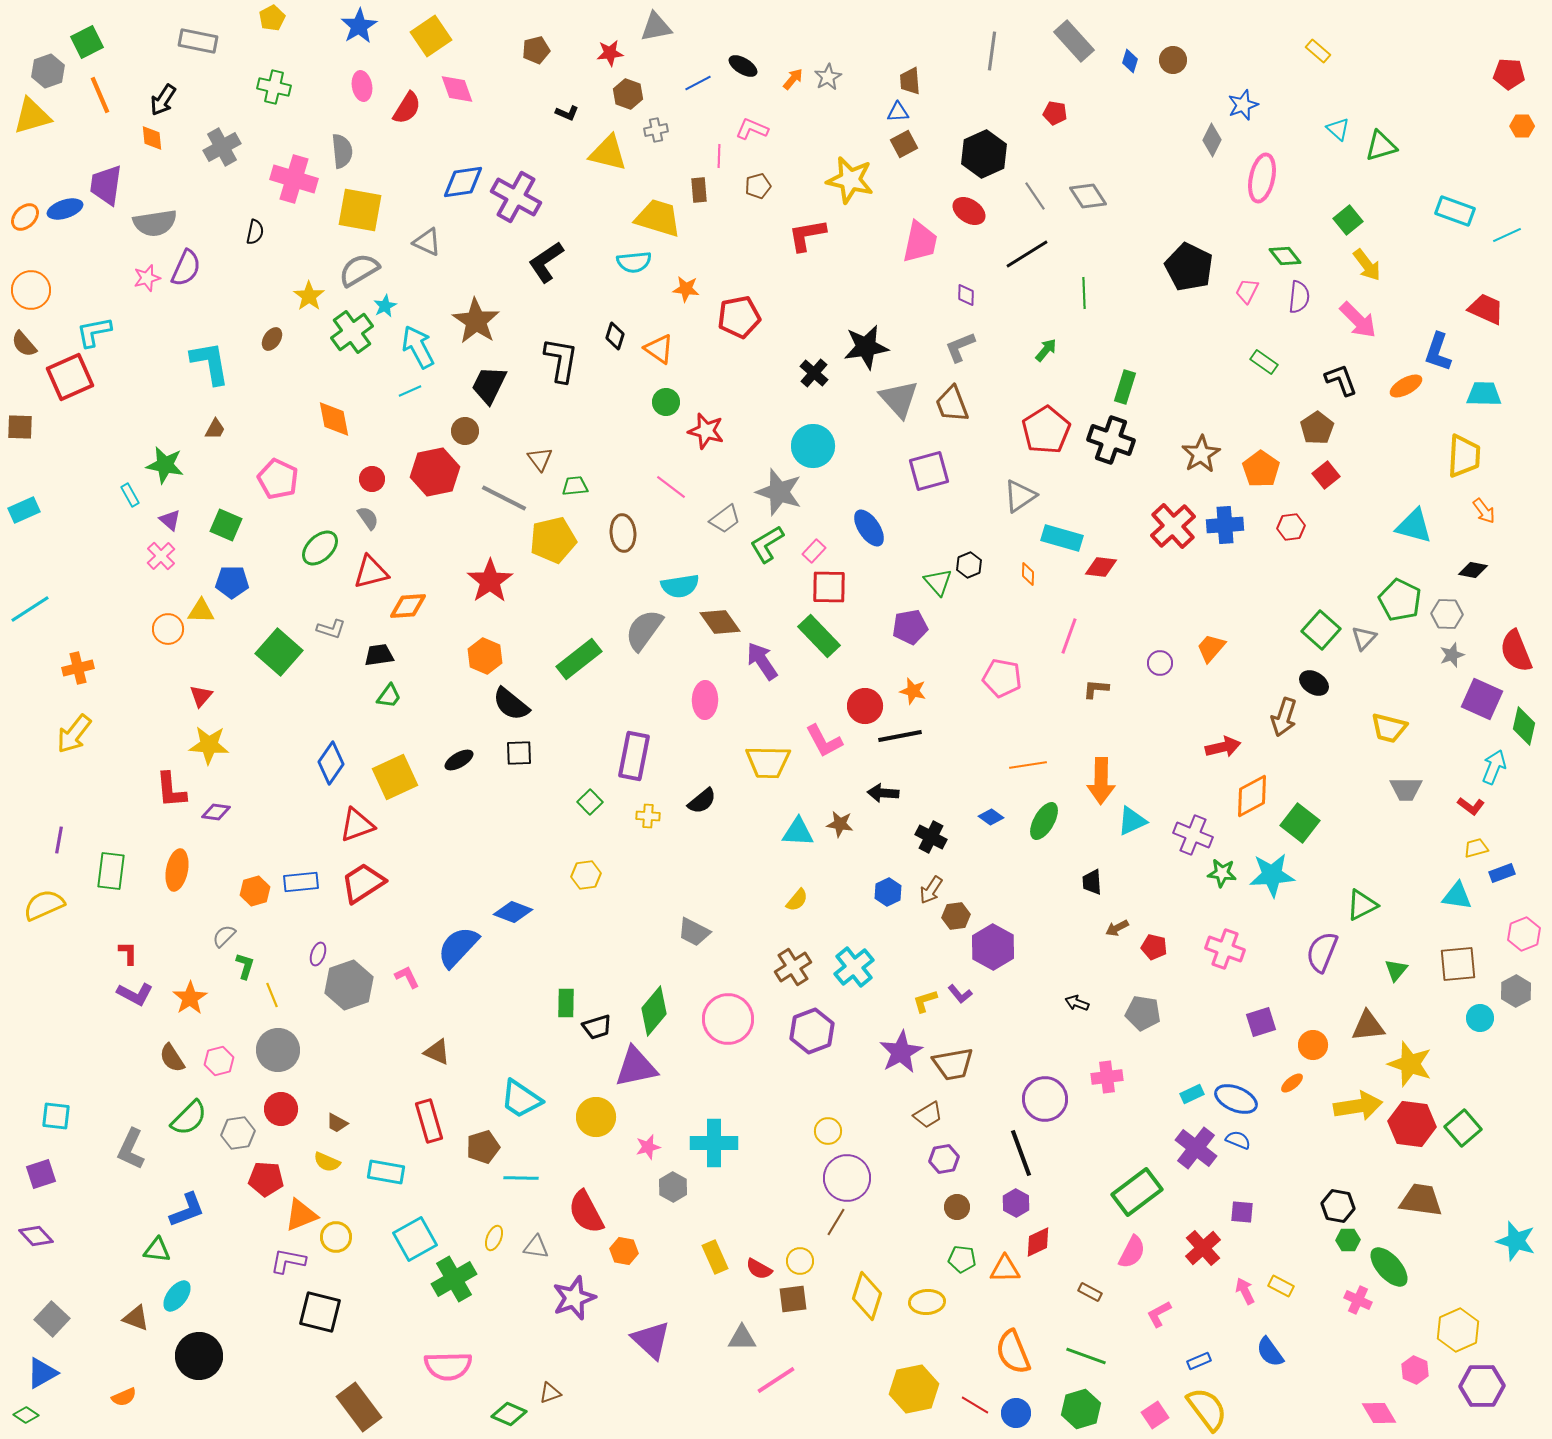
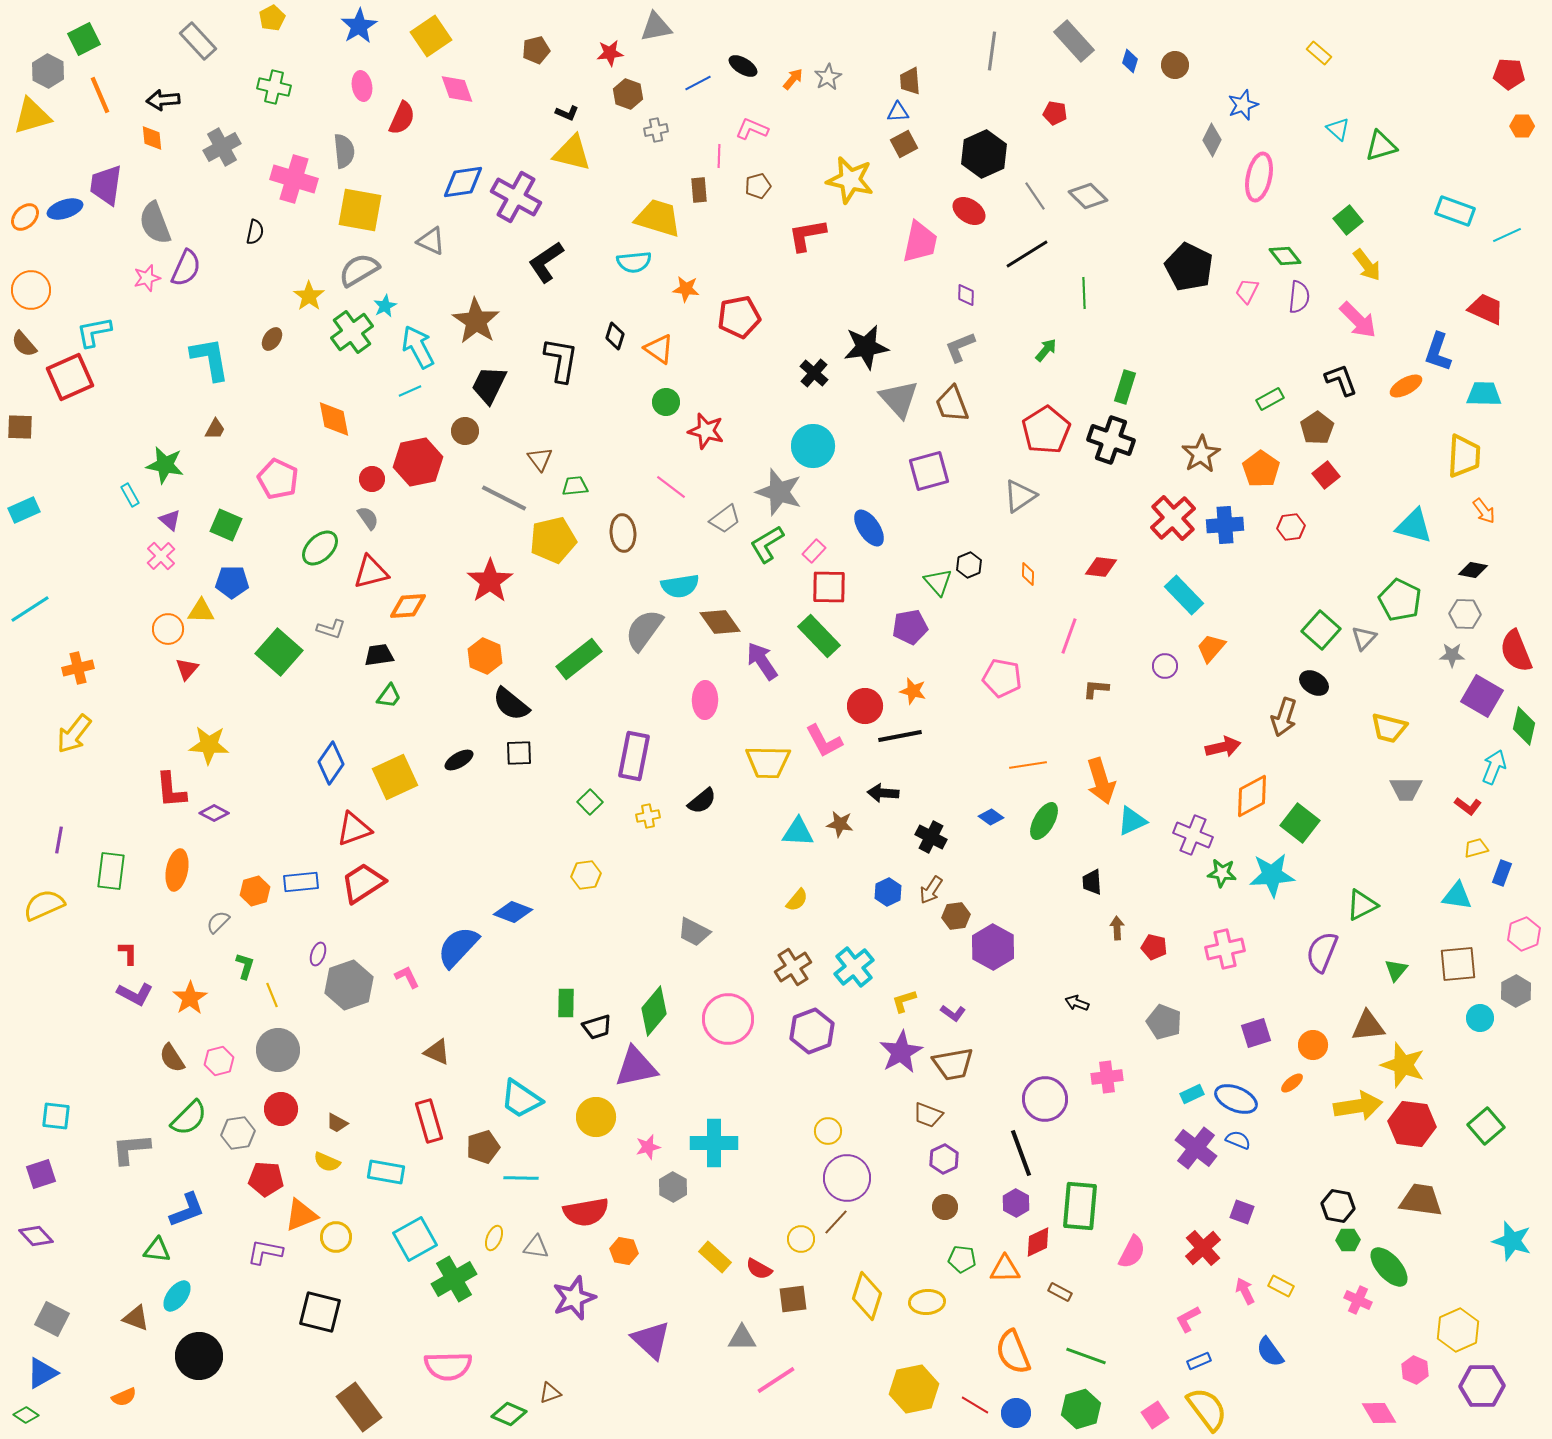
gray rectangle at (198, 41): rotated 36 degrees clockwise
green square at (87, 42): moved 3 px left, 3 px up
yellow rectangle at (1318, 51): moved 1 px right, 2 px down
brown circle at (1173, 60): moved 2 px right, 5 px down
gray hexagon at (48, 71): rotated 12 degrees counterclockwise
black arrow at (163, 100): rotated 52 degrees clockwise
red semicircle at (407, 108): moved 5 px left, 10 px down; rotated 8 degrees counterclockwise
gray semicircle at (342, 151): moved 2 px right
yellow triangle at (608, 153): moved 36 px left
pink ellipse at (1262, 178): moved 3 px left, 1 px up
gray diamond at (1088, 196): rotated 12 degrees counterclockwise
gray semicircle at (155, 223): rotated 78 degrees clockwise
gray triangle at (427, 242): moved 4 px right, 1 px up
green rectangle at (1264, 362): moved 6 px right, 37 px down; rotated 64 degrees counterclockwise
cyan L-shape at (210, 363): moved 4 px up
red hexagon at (435, 472): moved 17 px left, 10 px up
red cross at (1173, 526): moved 8 px up
cyan rectangle at (1062, 538): moved 122 px right, 57 px down; rotated 30 degrees clockwise
gray hexagon at (1447, 614): moved 18 px right
gray star at (1452, 655): rotated 20 degrees clockwise
purple circle at (1160, 663): moved 5 px right, 3 px down
red triangle at (201, 696): moved 14 px left, 27 px up
purple square at (1482, 699): moved 3 px up; rotated 6 degrees clockwise
orange arrow at (1101, 781): rotated 18 degrees counterclockwise
red L-shape at (1471, 806): moved 3 px left
purple diamond at (216, 812): moved 2 px left, 1 px down; rotated 20 degrees clockwise
yellow cross at (648, 816): rotated 15 degrees counterclockwise
red triangle at (357, 825): moved 3 px left, 4 px down
blue rectangle at (1502, 873): rotated 50 degrees counterclockwise
brown arrow at (1117, 928): rotated 115 degrees clockwise
gray semicircle at (224, 936): moved 6 px left, 14 px up
pink cross at (1225, 949): rotated 33 degrees counterclockwise
purple L-shape at (960, 994): moved 7 px left, 19 px down; rotated 15 degrees counterclockwise
yellow L-shape at (925, 1001): moved 21 px left
gray pentagon at (1143, 1013): moved 21 px right, 9 px down; rotated 12 degrees clockwise
purple square at (1261, 1022): moved 5 px left, 11 px down
yellow star at (1410, 1064): moved 7 px left, 1 px down
brown trapezoid at (928, 1115): rotated 52 degrees clockwise
green square at (1463, 1128): moved 23 px right, 2 px up
gray L-shape at (131, 1149): rotated 60 degrees clockwise
purple hexagon at (944, 1159): rotated 16 degrees counterclockwise
green rectangle at (1137, 1192): moved 57 px left, 14 px down; rotated 48 degrees counterclockwise
brown circle at (957, 1207): moved 12 px left
red semicircle at (586, 1212): rotated 72 degrees counterclockwise
purple square at (1242, 1212): rotated 15 degrees clockwise
brown line at (836, 1222): rotated 12 degrees clockwise
cyan star at (1516, 1241): moved 4 px left
yellow rectangle at (715, 1257): rotated 24 degrees counterclockwise
purple L-shape at (288, 1261): moved 23 px left, 9 px up
yellow circle at (800, 1261): moved 1 px right, 22 px up
brown rectangle at (1090, 1292): moved 30 px left
pink L-shape at (1159, 1314): moved 29 px right, 5 px down
gray square at (52, 1319): rotated 16 degrees counterclockwise
